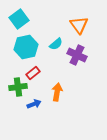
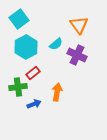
cyan hexagon: rotated 15 degrees counterclockwise
